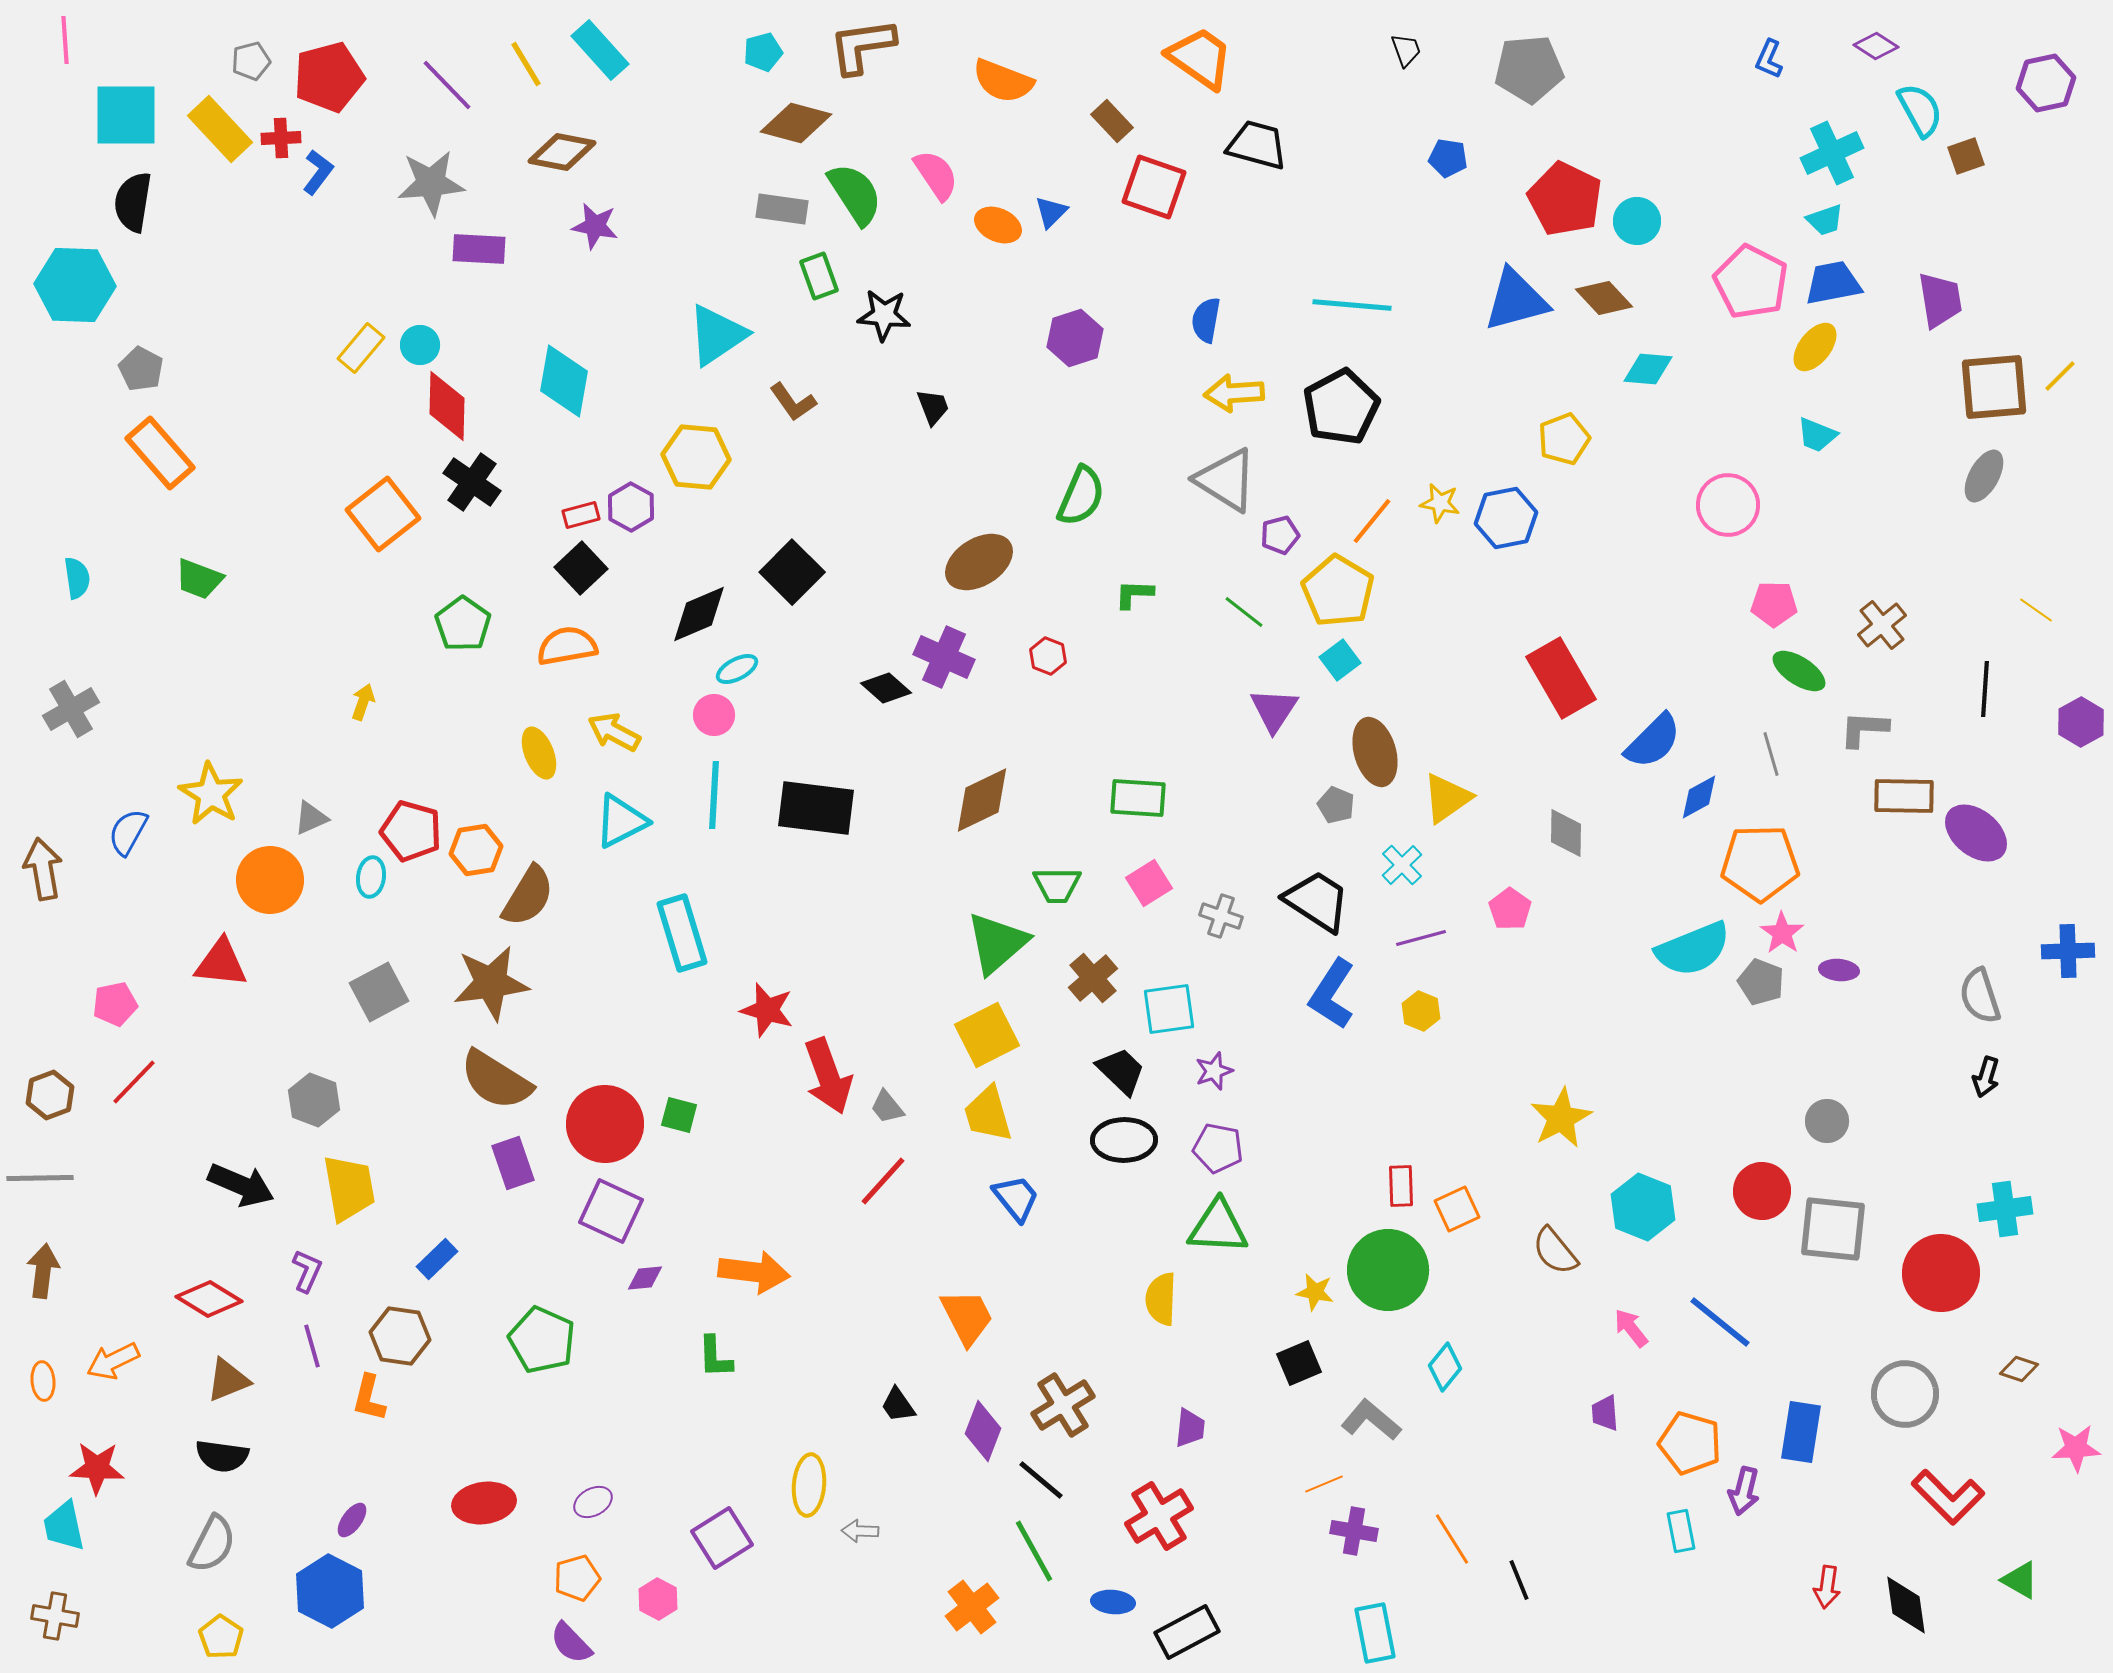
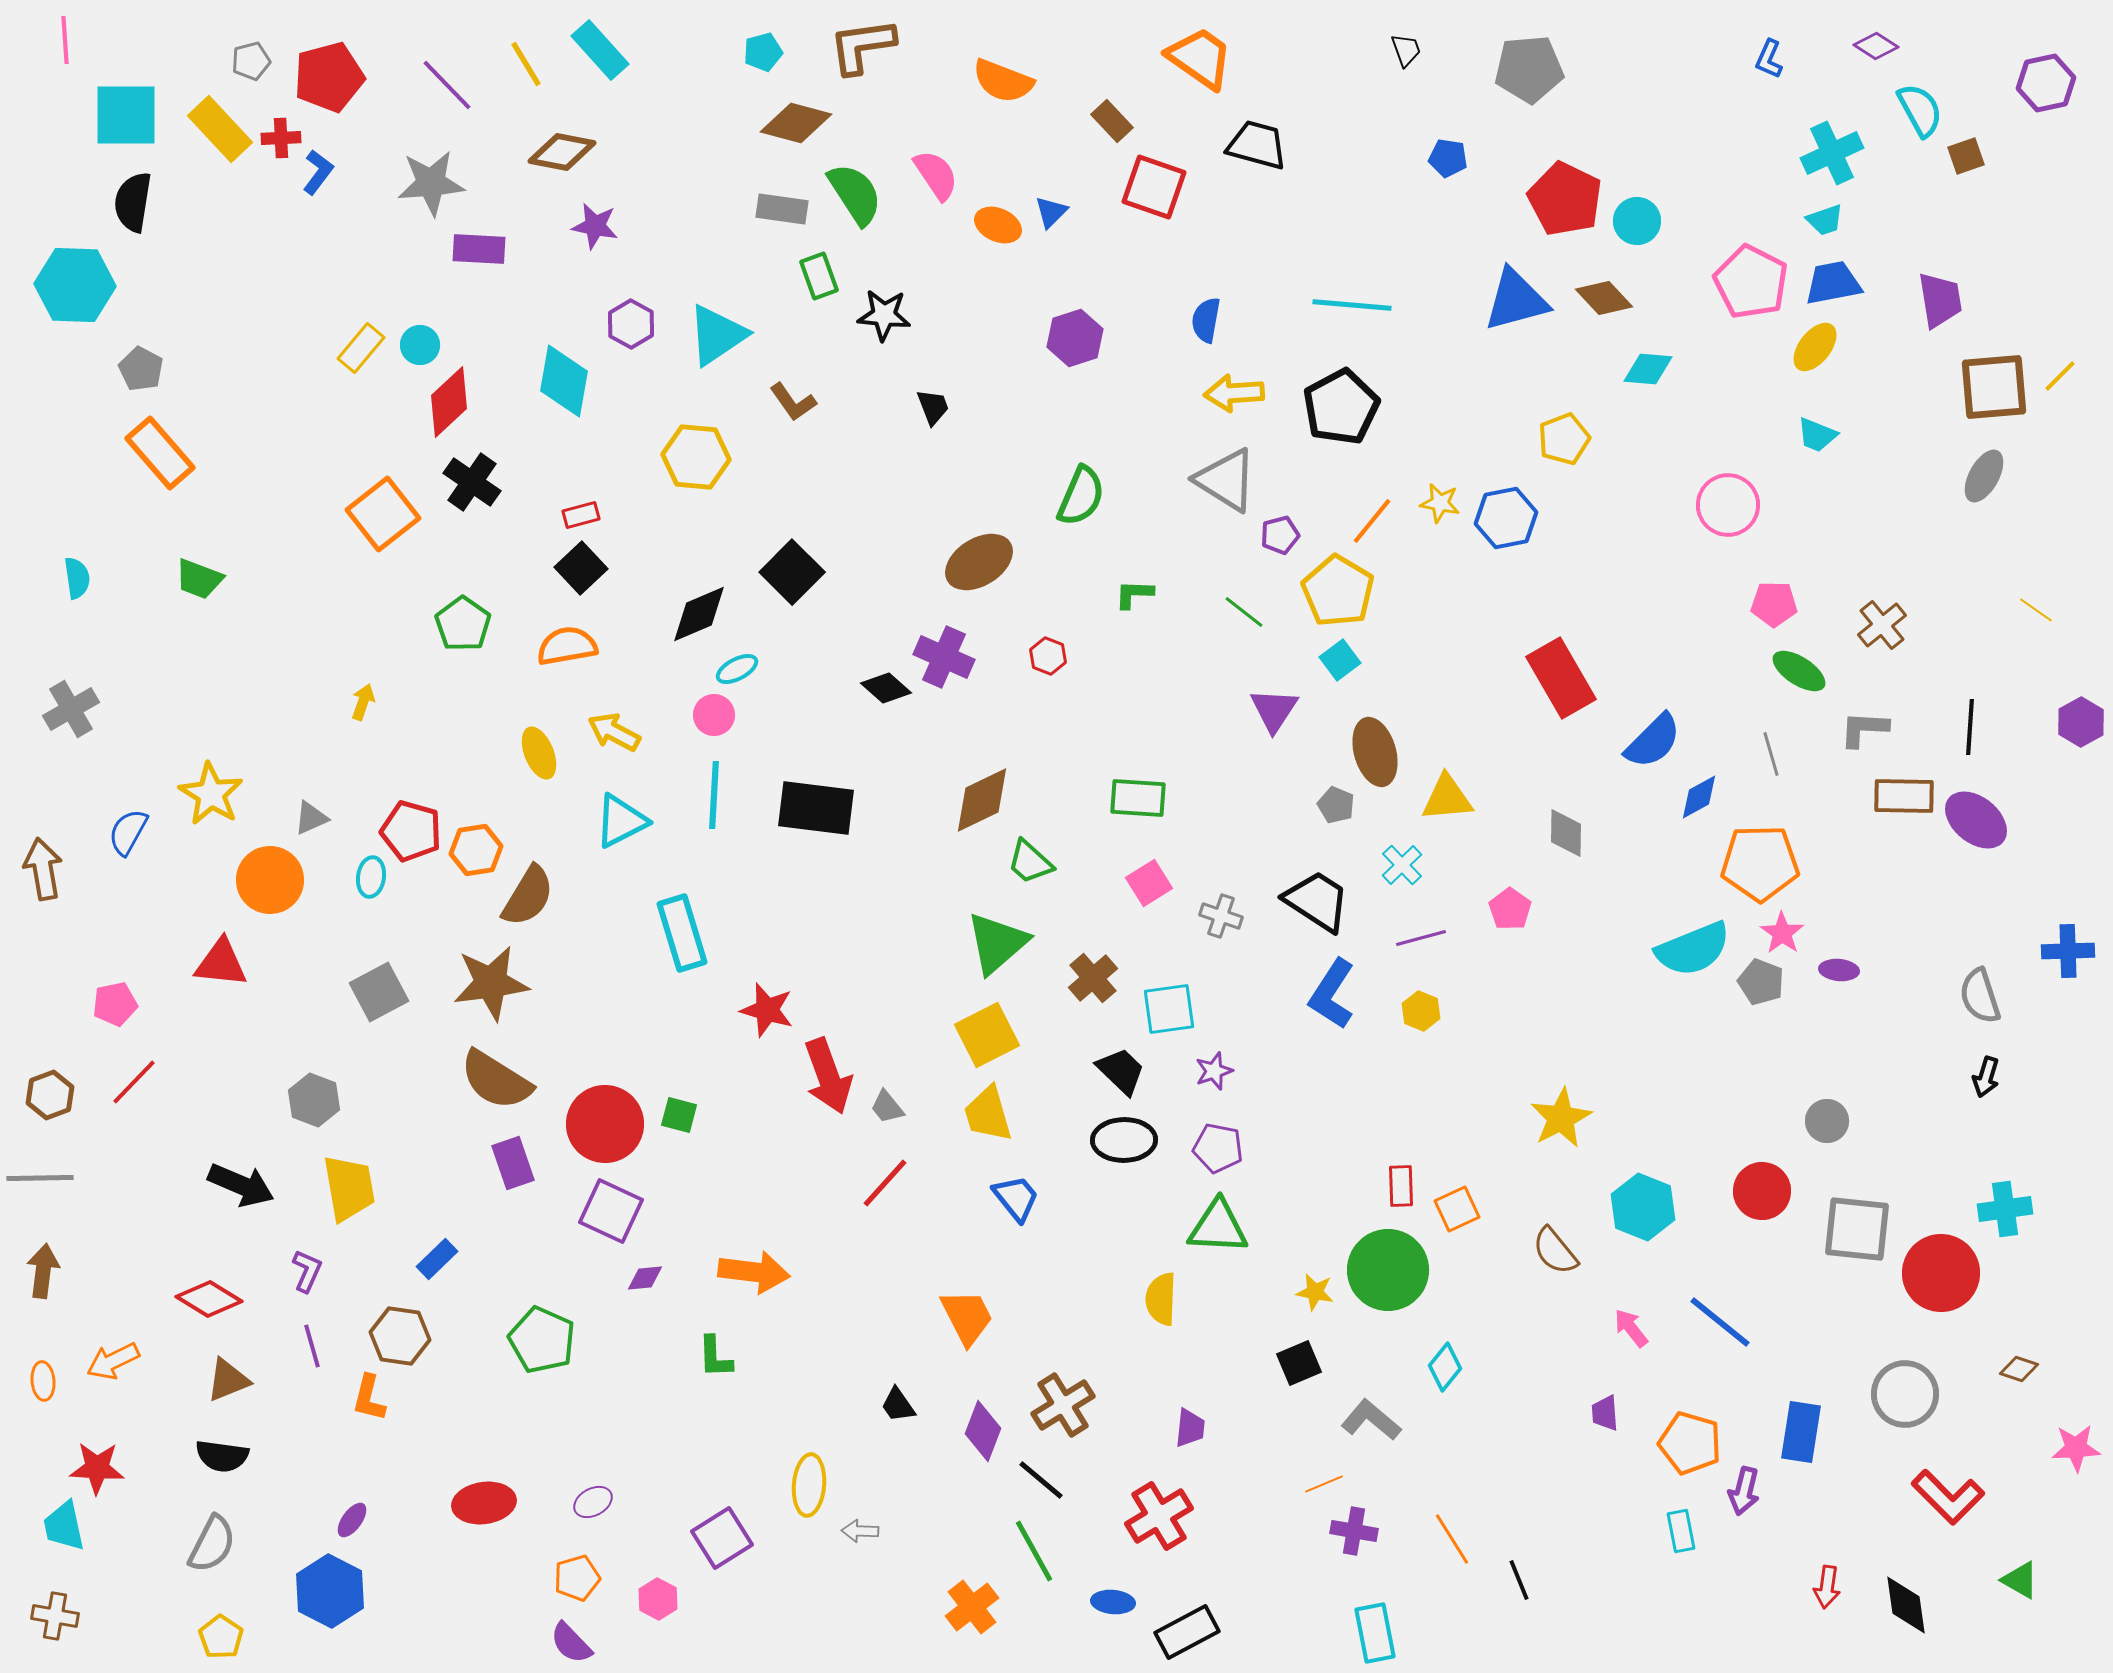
red diamond at (447, 406): moved 2 px right, 4 px up; rotated 46 degrees clockwise
purple hexagon at (631, 507): moved 183 px up
black line at (1985, 689): moved 15 px left, 38 px down
yellow triangle at (1447, 798): rotated 30 degrees clockwise
purple ellipse at (1976, 833): moved 13 px up
green trapezoid at (1057, 885): moved 27 px left, 23 px up; rotated 42 degrees clockwise
red line at (883, 1181): moved 2 px right, 2 px down
gray square at (1833, 1229): moved 24 px right
